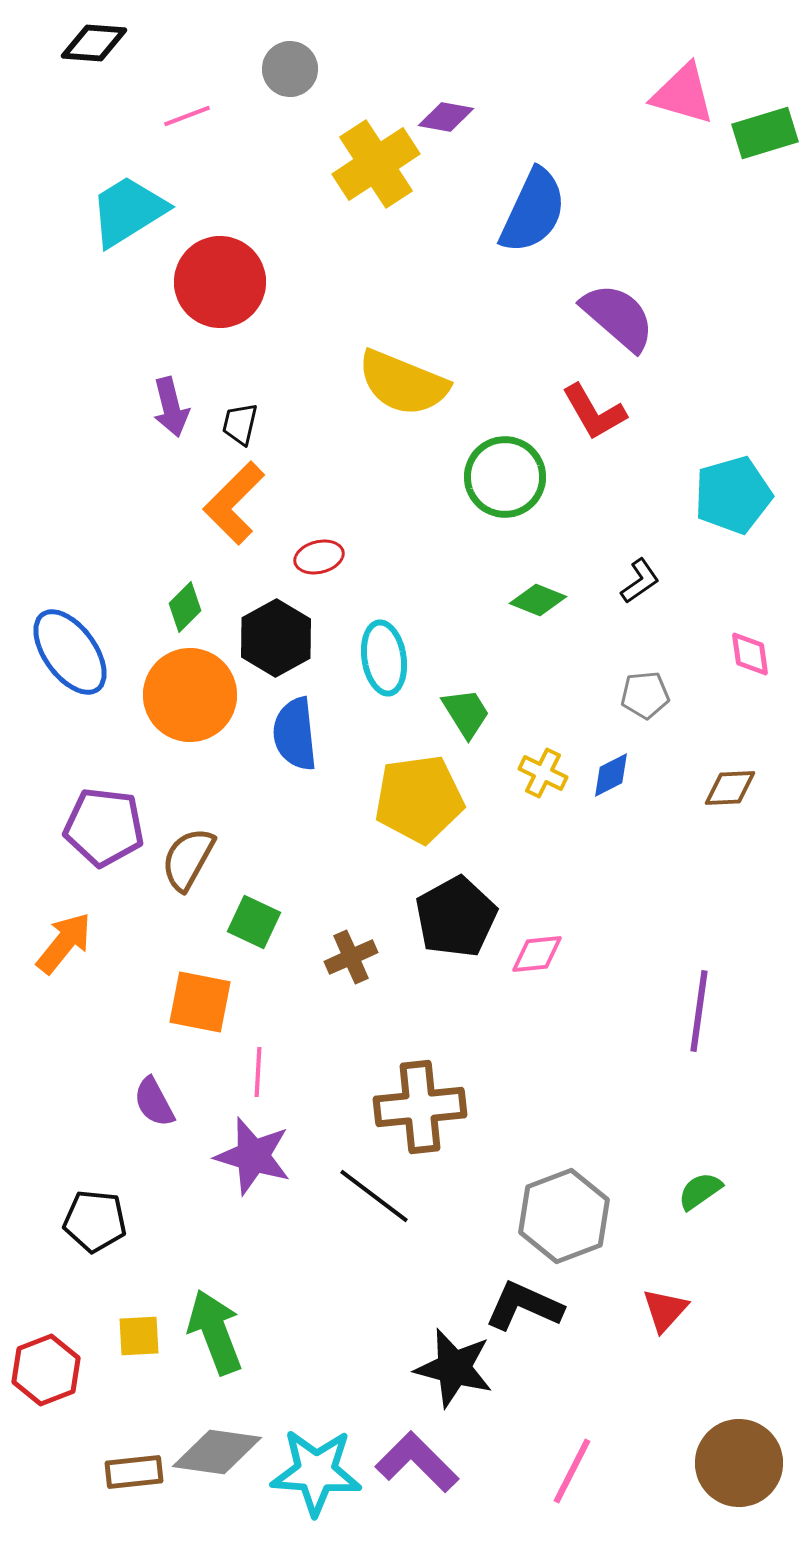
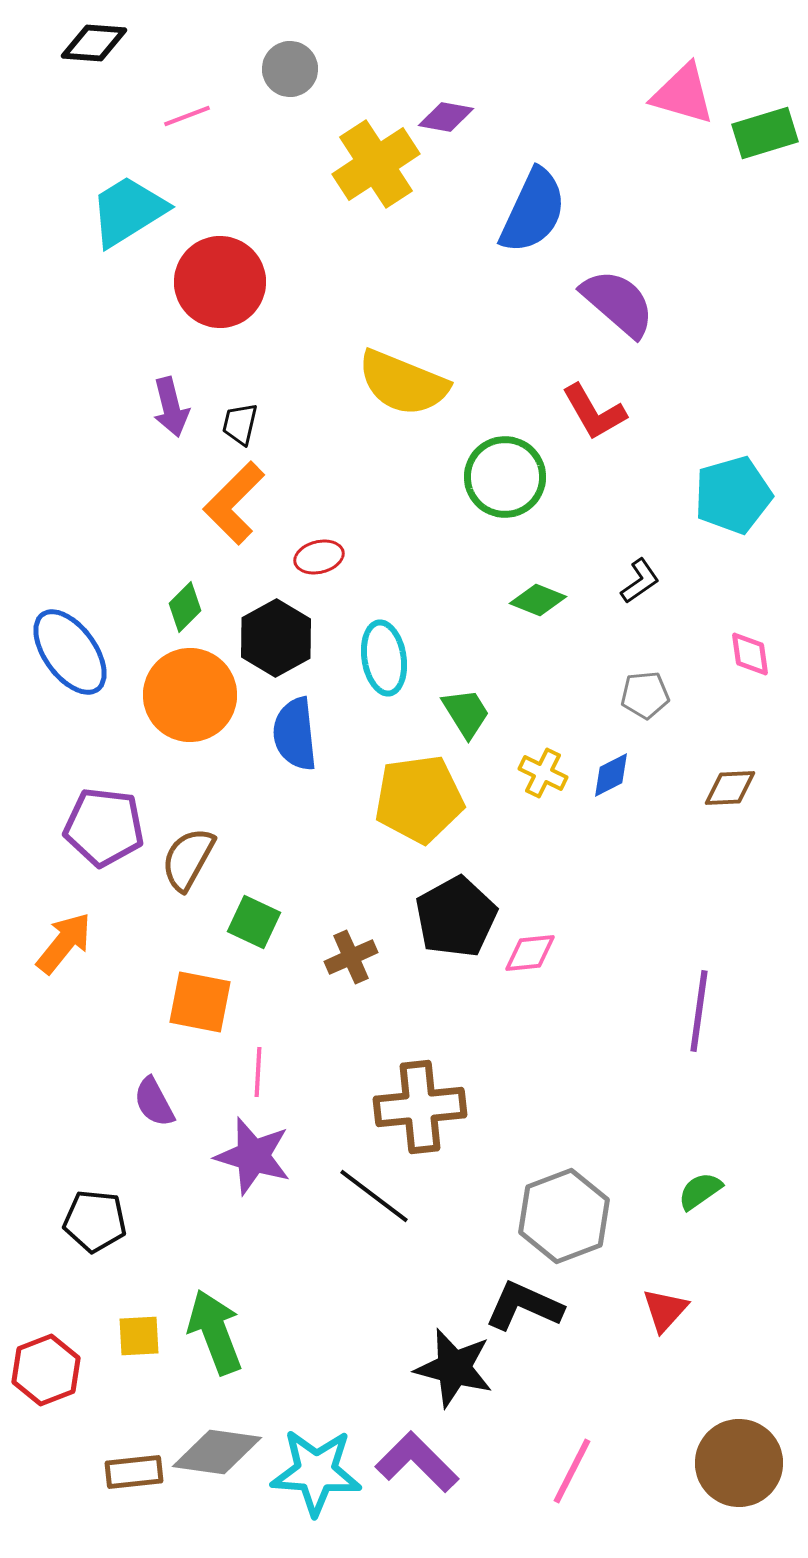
purple semicircle at (618, 317): moved 14 px up
pink diamond at (537, 954): moved 7 px left, 1 px up
